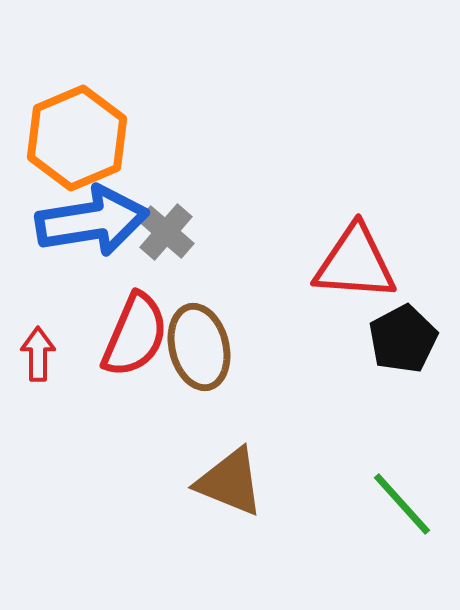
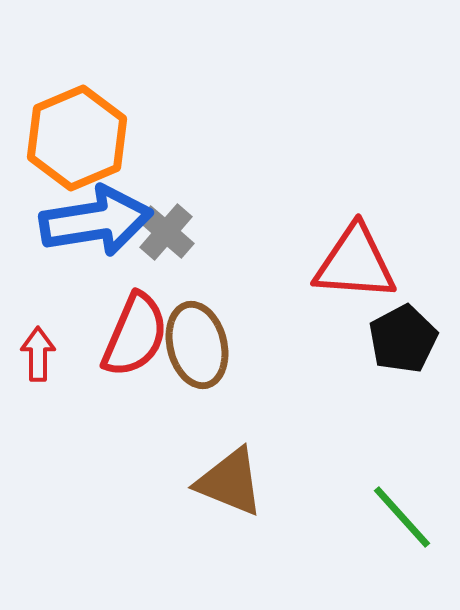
blue arrow: moved 4 px right
brown ellipse: moved 2 px left, 2 px up
green line: moved 13 px down
